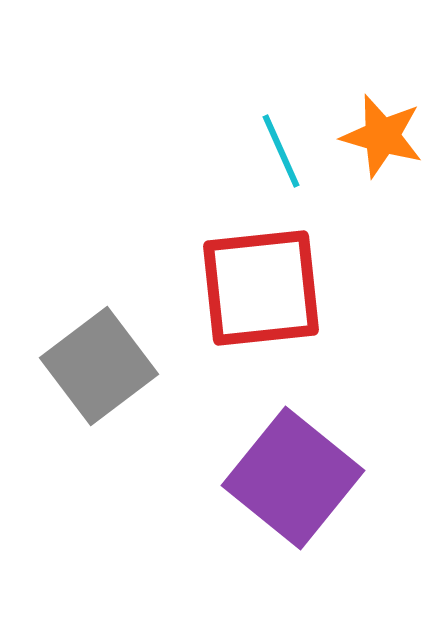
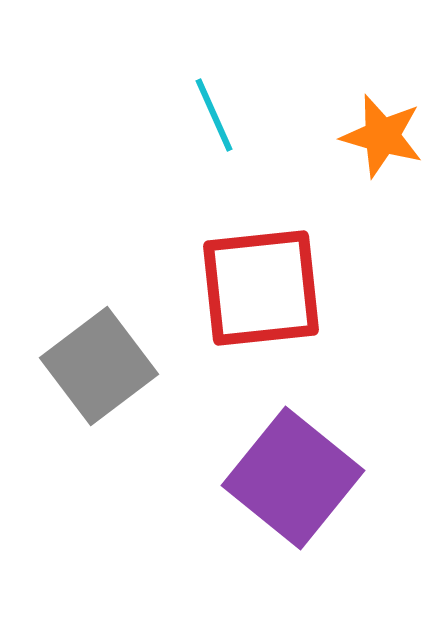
cyan line: moved 67 px left, 36 px up
